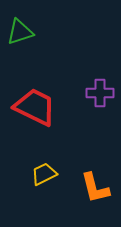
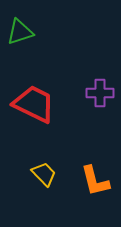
red trapezoid: moved 1 px left, 3 px up
yellow trapezoid: rotated 72 degrees clockwise
orange L-shape: moved 7 px up
